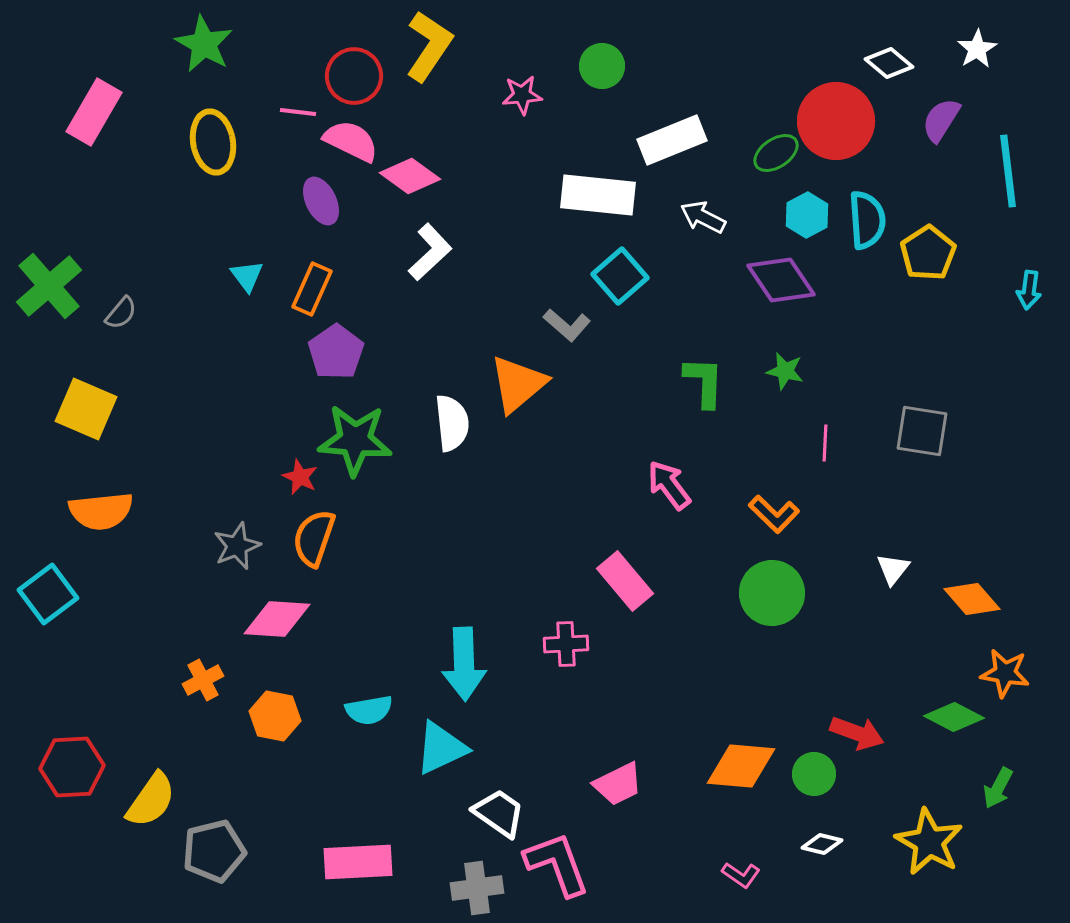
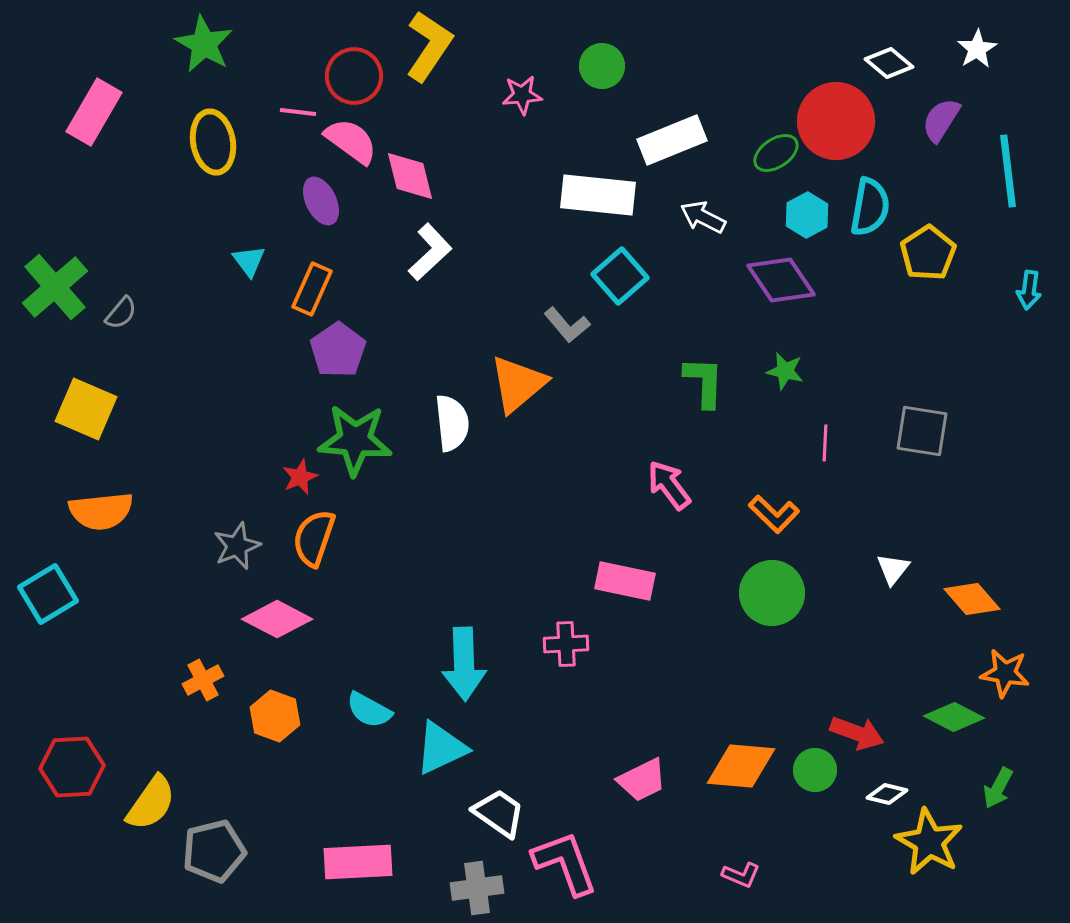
pink semicircle at (351, 141): rotated 10 degrees clockwise
pink diamond at (410, 176): rotated 40 degrees clockwise
cyan semicircle at (867, 220): moved 3 px right, 13 px up; rotated 14 degrees clockwise
cyan triangle at (247, 276): moved 2 px right, 15 px up
green cross at (49, 286): moved 6 px right, 1 px down
gray L-shape at (567, 325): rotated 9 degrees clockwise
purple pentagon at (336, 352): moved 2 px right, 2 px up
red star at (300, 477): rotated 24 degrees clockwise
pink rectangle at (625, 581): rotated 38 degrees counterclockwise
cyan square at (48, 594): rotated 6 degrees clockwise
pink diamond at (277, 619): rotated 24 degrees clockwise
cyan semicircle at (369, 710): rotated 39 degrees clockwise
orange hexagon at (275, 716): rotated 9 degrees clockwise
green circle at (814, 774): moved 1 px right, 4 px up
pink trapezoid at (618, 784): moved 24 px right, 4 px up
yellow semicircle at (151, 800): moved 3 px down
white diamond at (822, 844): moved 65 px right, 50 px up
pink L-shape at (557, 864): moved 8 px right, 1 px up
pink L-shape at (741, 875): rotated 12 degrees counterclockwise
